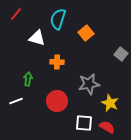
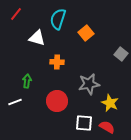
green arrow: moved 1 px left, 2 px down
white line: moved 1 px left, 1 px down
